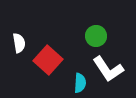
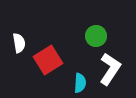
red square: rotated 16 degrees clockwise
white L-shape: moved 2 px right; rotated 112 degrees counterclockwise
